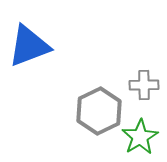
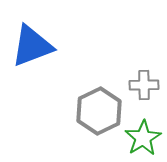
blue triangle: moved 3 px right
green star: moved 3 px right, 1 px down
